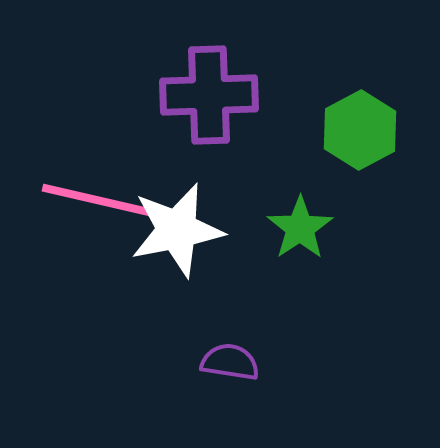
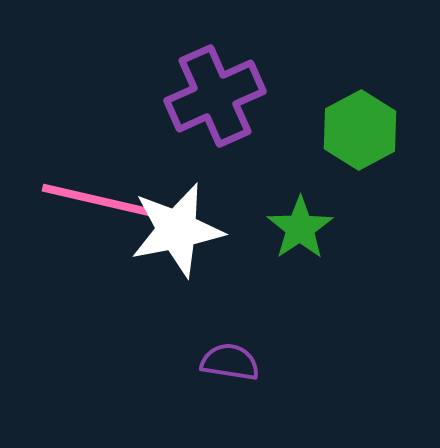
purple cross: moved 6 px right, 1 px down; rotated 22 degrees counterclockwise
